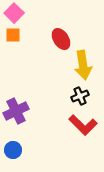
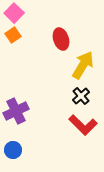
orange square: rotated 35 degrees counterclockwise
red ellipse: rotated 15 degrees clockwise
yellow arrow: rotated 140 degrees counterclockwise
black cross: moved 1 px right; rotated 18 degrees counterclockwise
